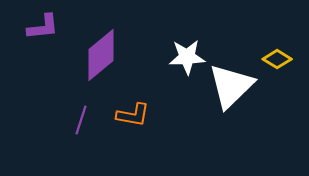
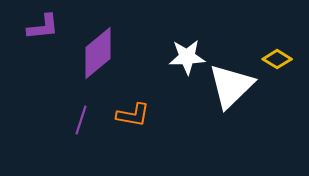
purple diamond: moved 3 px left, 2 px up
